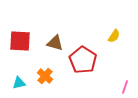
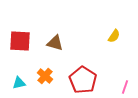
red pentagon: moved 20 px down
